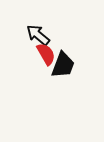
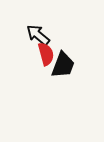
red semicircle: rotated 15 degrees clockwise
